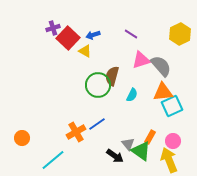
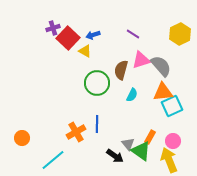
purple line: moved 2 px right
brown semicircle: moved 9 px right, 6 px up
green circle: moved 1 px left, 2 px up
blue line: rotated 54 degrees counterclockwise
